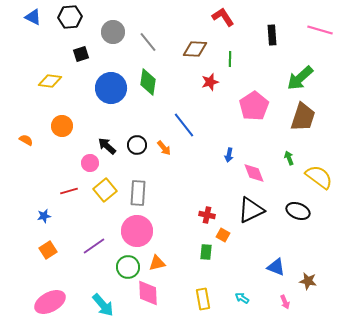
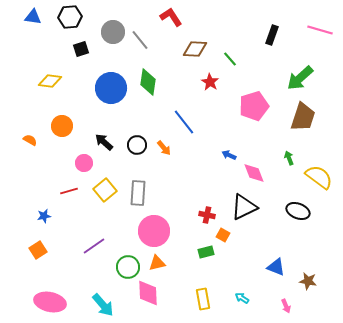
blue triangle at (33, 17): rotated 18 degrees counterclockwise
red L-shape at (223, 17): moved 52 px left
black rectangle at (272, 35): rotated 24 degrees clockwise
gray line at (148, 42): moved 8 px left, 2 px up
black square at (81, 54): moved 5 px up
green line at (230, 59): rotated 42 degrees counterclockwise
red star at (210, 82): rotated 24 degrees counterclockwise
pink pentagon at (254, 106): rotated 16 degrees clockwise
blue line at (184, 125): moved 3 px up
orange semicircle at (26, 140): moved 4 px right
black arrow at (107, 146): moved 3 px left, 4 px up
blue arrow at (229, 155): rotated 104 degrees clockwise
pink circle at (90, 163): moved 6 px left
black triangle at (251, 210): moved 7 px left, 3 px up
pink circle at (137, 231): moved 17 px right
orange square at (48, 250): moved 10 px left
green rectangle at (206, 252): rotated 70 degrees clockwise
pink ellipse at (50, 302): rotated 40 degrees clockwise
pink arrow at (285, 302): moved 1 px right, 4 px down
